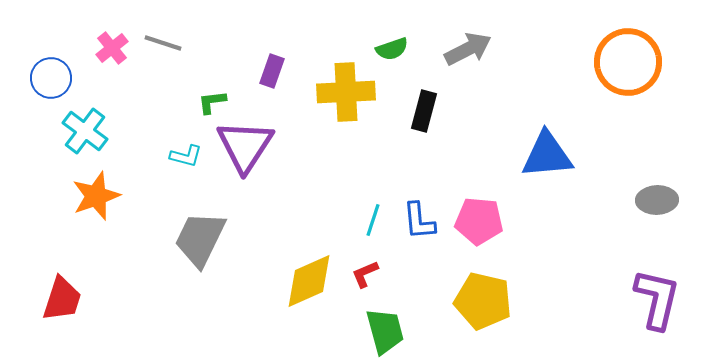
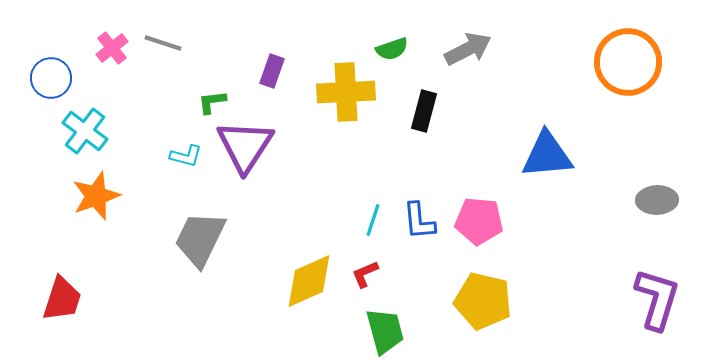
purple L-shape: rotated 4 degrees clockwise
